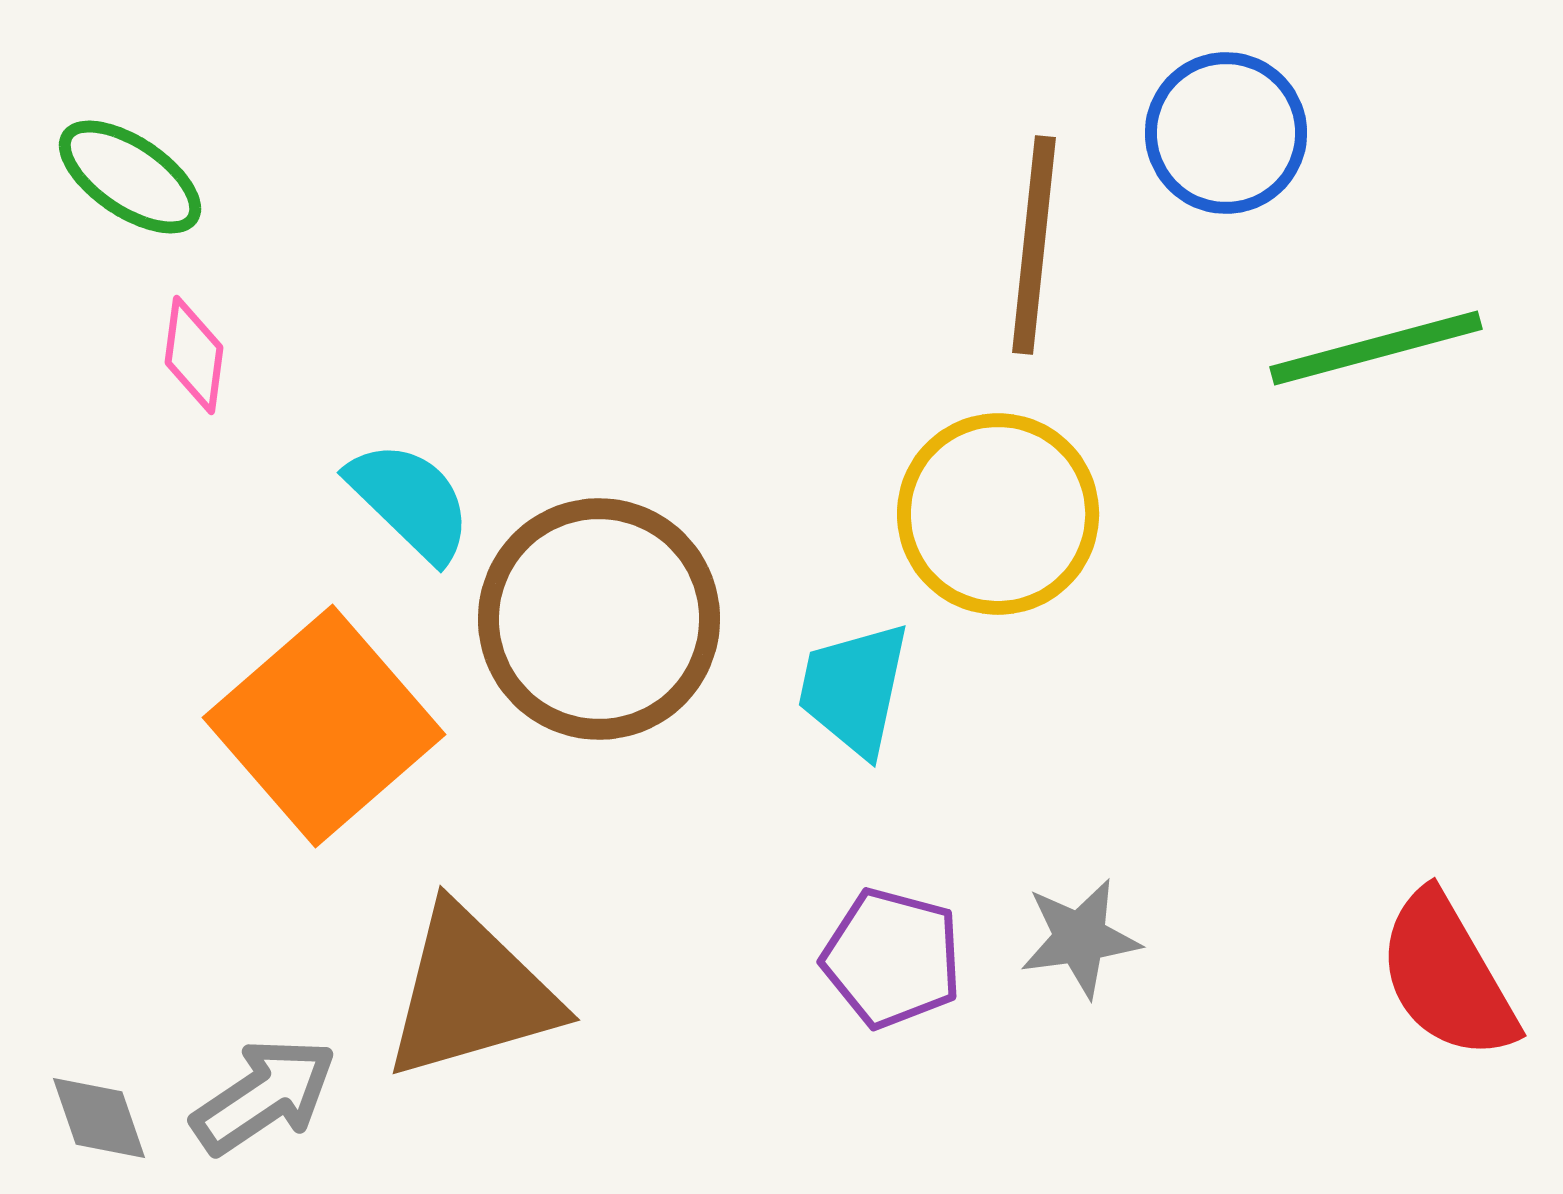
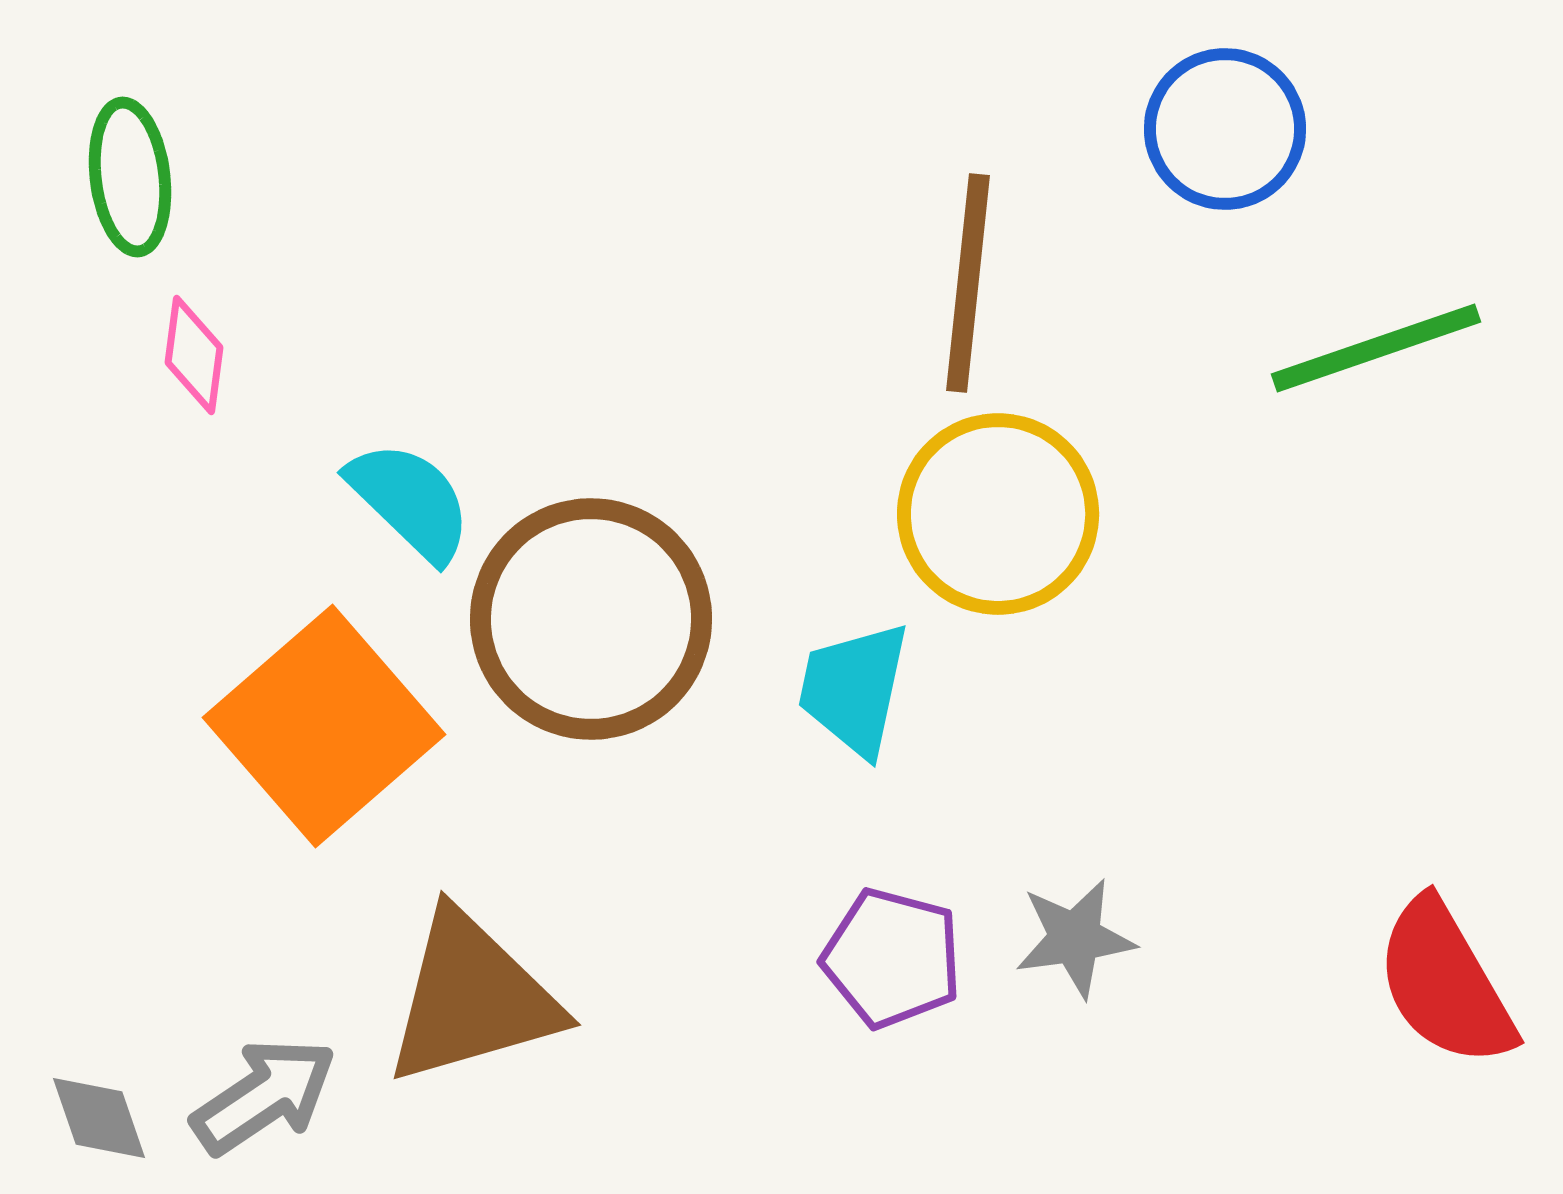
blue circle: moved 1 px left, 4 px up
green ellipse: rotated 49 degrees clockwise
brown line: moved 66 px left, 38 px down
green line: rotated 4 degrees counterclockwise
brown circle: moved 8 px left
gray star: moved 5 px left
red semicircle: moved 2 px left, 7 px down
brown triangle: moved 1 px right, 5 px down
